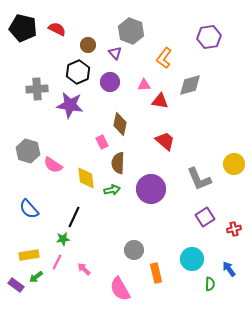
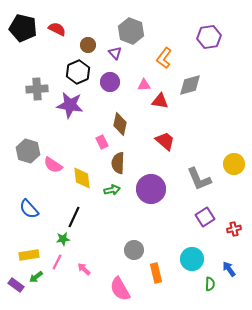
yellow diamond at (86, 178): moved 4 px left
